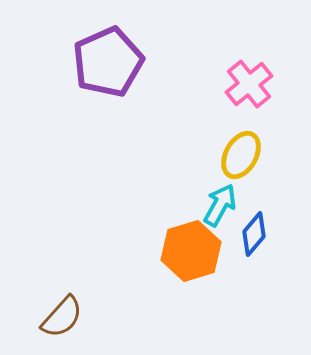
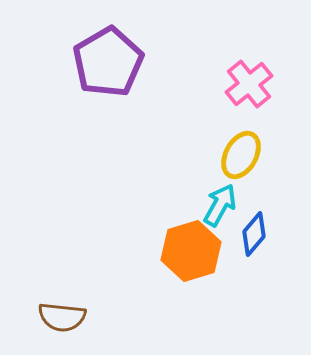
purple pentagon: rotated 6 degrees counterclockwise
brown semicircle: rotated 54 degrees clockwise
